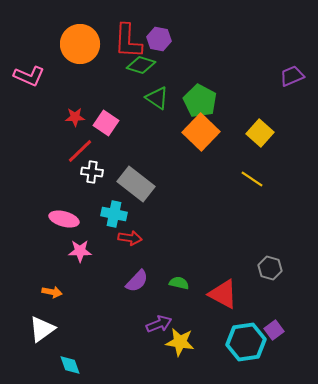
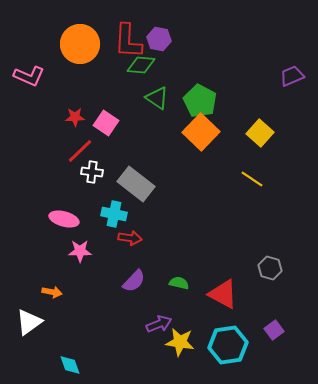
green diamond: rotated 12 degrees counterclockwise
purple semicircle: moved 3 px left
white triangle: moved 13 px left, 7 px up
cyan hexagon: moved 18 px left, 3 px down
